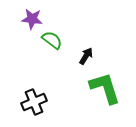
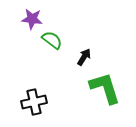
black arrow: moved 2 px left, 1 px down
black cross: rotated 10 degrees clockwise
